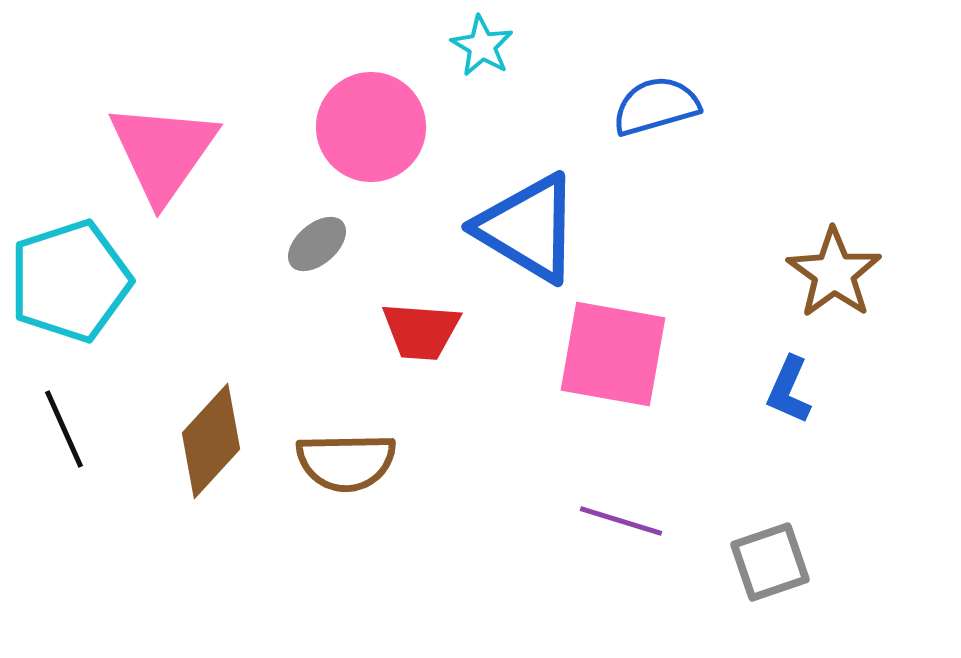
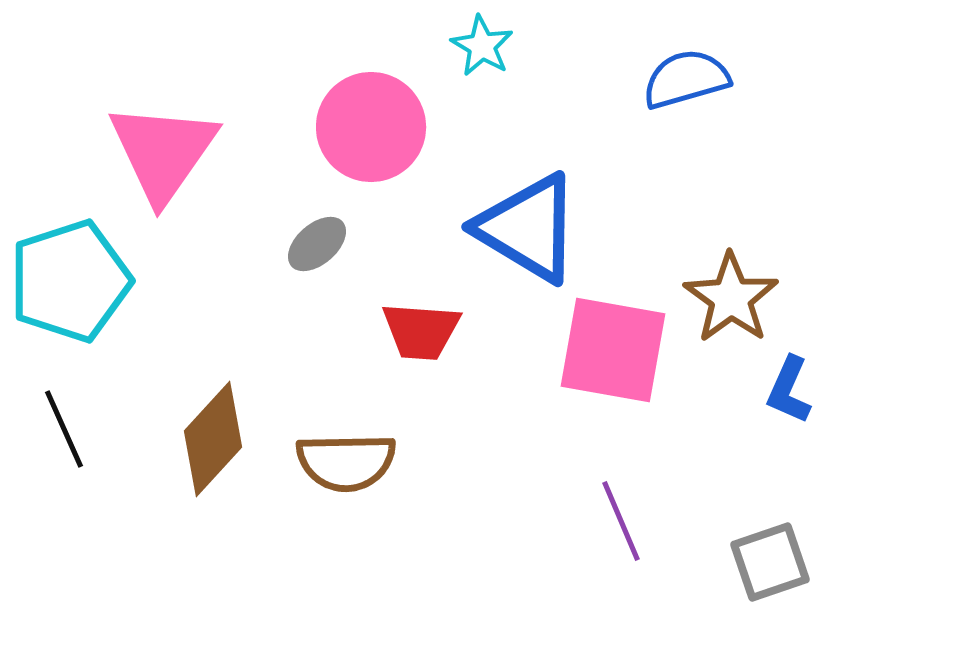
blue semicircle: moved 30 px right, 27 px up
brown star: moved 103 px left, 25 px down
pink square: moved 4 px up
brown diamond: moved 2 px right, 2 px up
purple line: rotated 50 degrees clockwise
